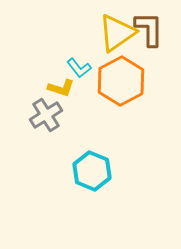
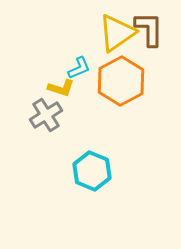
cyan L-shape: rotated 75 degrees counterclockwise
